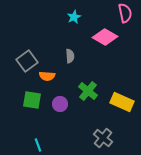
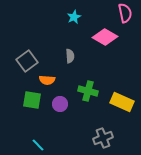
orange semicircle: moved 4 px down
green cross: rotated 24 degrees counterclockwise
gray cross: rotated 30 degrees clockwise
cyan line: rotated 24 degrees counterclockwise
